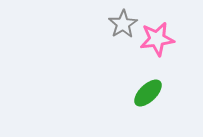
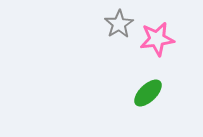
gray star: moved 4 px left
